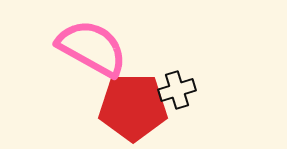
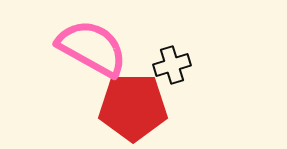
black cross: moved 5 px left, 25 px up
